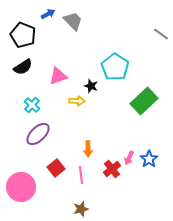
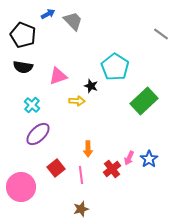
black semicircle: rotated 42 degrees clockwise
